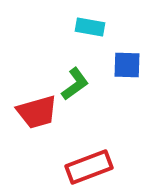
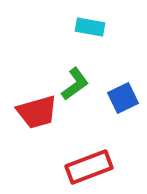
blue square: moved 4 px left, 33 px down; rotated 28 degrees counterclockwise
